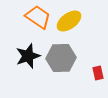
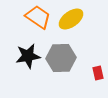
yellow ellipse: moved 2 px right, 2 px up
black star: rotated 10 degrees clockwise
